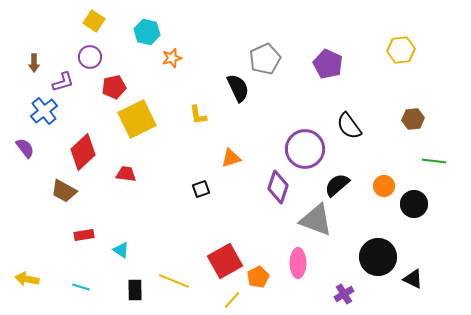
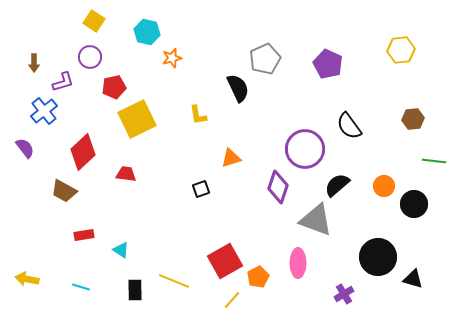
black triangle at (413, 279): rotated 10 degrees counterclockwise
